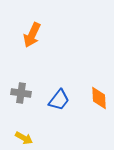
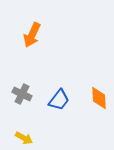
gray cross: moved 1 px right, 1 px down; rotated 18 degrees clockwise
